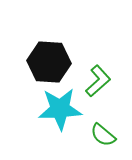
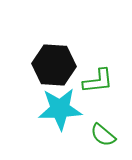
black hexagon: moved 5 px right, 3 px down
green L-shape: rotated 36 degrees clockwise
